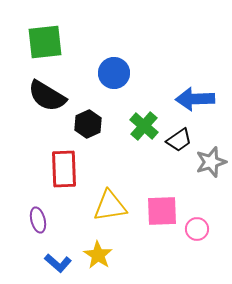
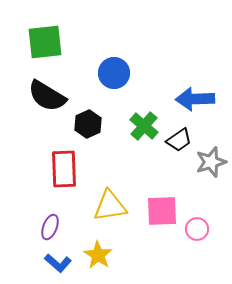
purple ellipse: moved 12 px right, 7 px down; rotated 35 degrees clockwise
